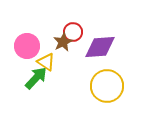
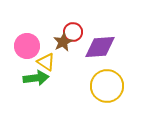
green arrow: rotated 40 degrees clockwise
